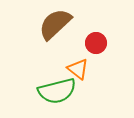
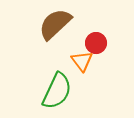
orange triangle: moved 4 px right, 8 px up; rotated 15 degrees clockwise
green semicircle: rotated 51 degrees counterclockwise
